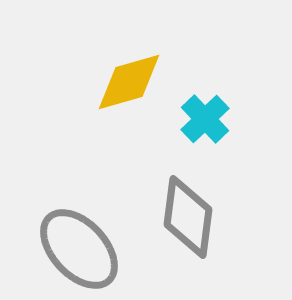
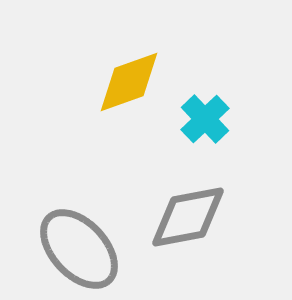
yellow diamond: rotated 4 degrees counterclockwise
gray diamond: rotated 72 degrees clockwise
